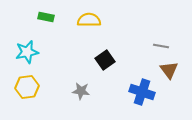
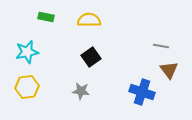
black square: moved 14 px left, 3 px up
